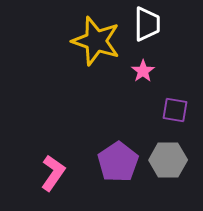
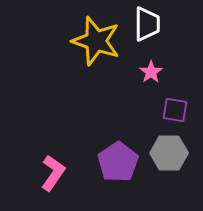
pink star: moved 8 px right, 1 px down
gray hexagon: moved 1 px right, 7 px up
